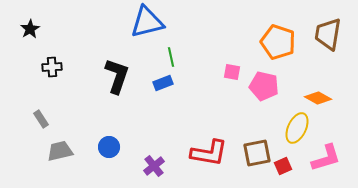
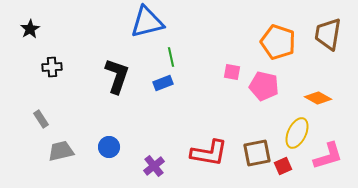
yellow ellipse: moved 5 px down
gray trapezoid: moved 1 px right
pink L-shape: moved 2 px right, 2 px up
